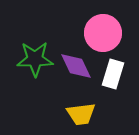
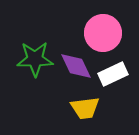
white rectangle: rotated 48 degrees clockwise
yellow trapezoid: moved 4 px right, 6 px up
